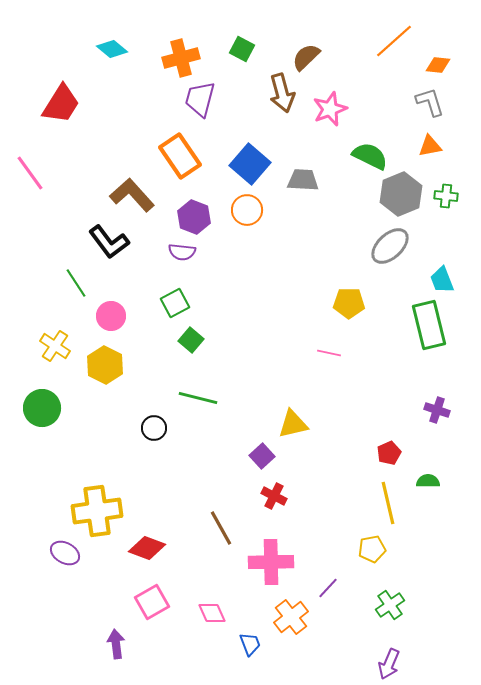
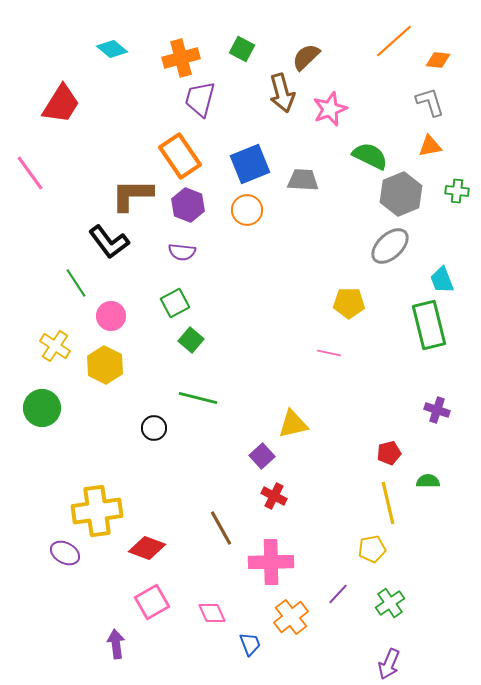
orange diamond at (438, 65): moved 5 px up
blue square at (250, 164): rotated 27 degrees clockwise
brown L-shape at (132, 195): rotated 48 degrees counterclockwise
green cross at (446, 196): moved 11 px right, 5 px up
purple hexagon at (194, 217): moved 6 px left, 12 px up
red pentagon at (389, 453): rotated 10 degrees clockwise
purple line at (328, 588): moved 10 px right, 6 px down
green cross at (390, 605): moved 2 px up
